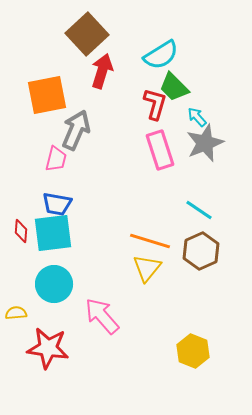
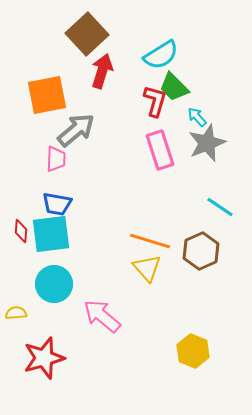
red L-shape: moved 3 px up
gray arrow: rotated 27 degrees clockwise
gray star: moved 2 px right
pink trapezoid: rotated 12 degrees counterclockwise
cyan line: moved 21 px right, 3 px up
cyan square: moved 2 px left, 1 px down
yellow triangle: rotated 20 degrees counterclockwise
pink arrow: rotated 9 degrees counterclockwise
red star: moved 4 px left, 10 px down; rotated 24 degrees counterclockwise
